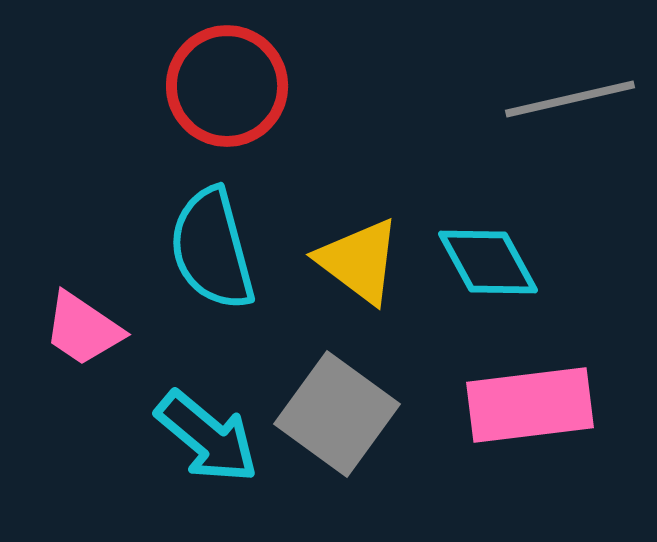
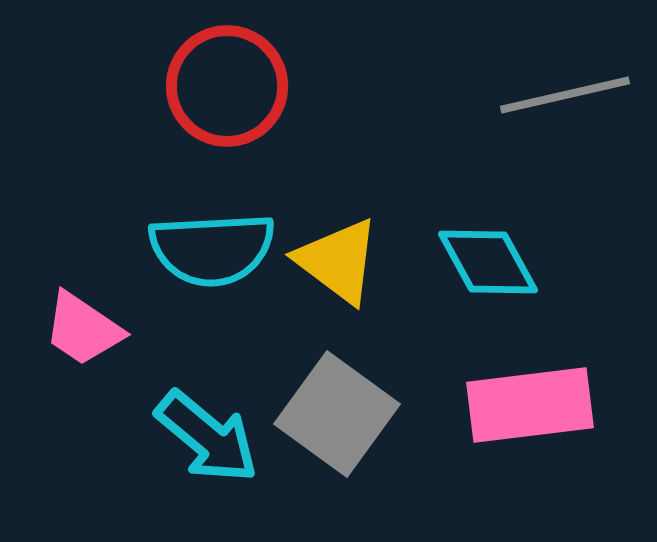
gray line: moved 5 px left, 4 px up
cyan semicircle: rotated 78 degrees counterclockwise
yellow triangle: moved 21 px left
